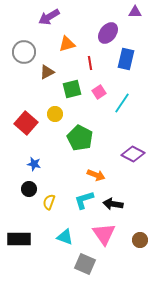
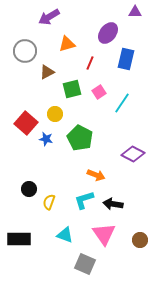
gray circle: moved 1 px right, 1 px up
red line: rotated 32 degrees clockwise
blue star: moved 12 px right, 25 px up
cyan triangle: moved 2 px up
